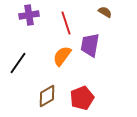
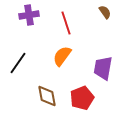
brown semicircle: rotated 24 degrees clockwise
purple trapezoid: moved 13 px right, 23 px down
brown diamond: rotated 70 degrees counterclockwise
